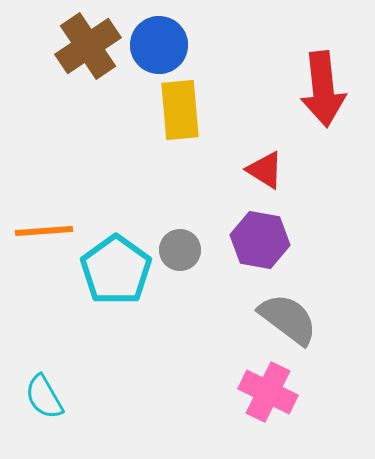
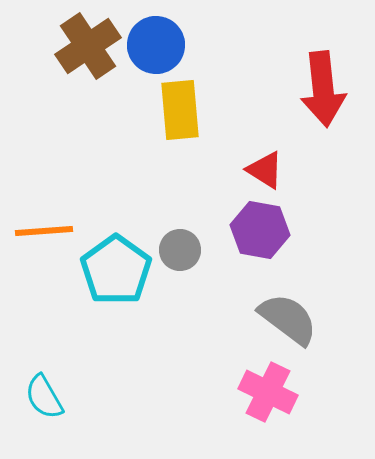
blue circle: moved 3 px left
purple hexagon: moved 10 px up
